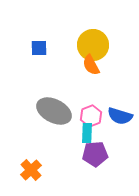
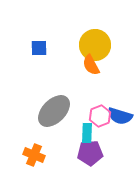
yellow circle: moved 2 px right
gray ellipse: rotated 72 degrees counterclockwise
pink hexagon: moved 9 px right
purple pentagon: moved 5 px left, 1 px up
orange cross: moved 3 px right, 15 px up; rotated 25 degrees counterclockwise
